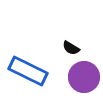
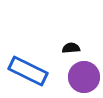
black semicircle: rotated 144 degrees clockwise
